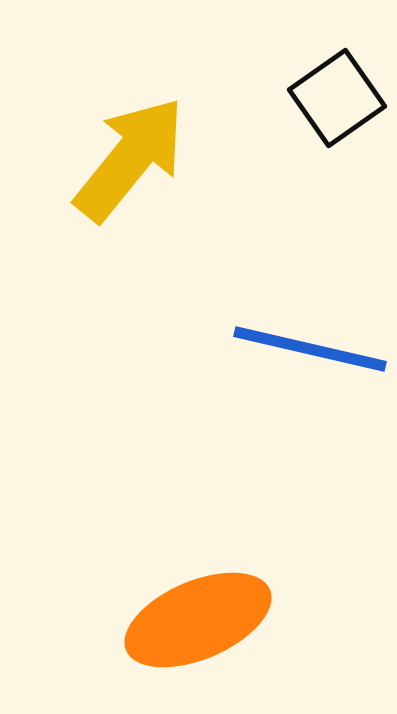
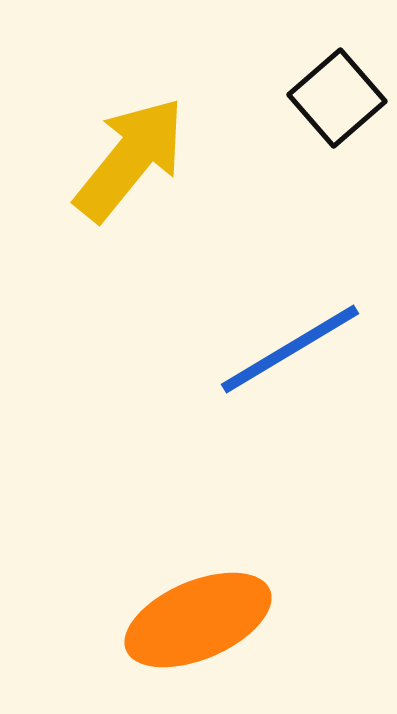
black square: rotated 6 degrees counterclockwise
blue line: moved 20 px left; rotated 44 degrees counterclockwise
